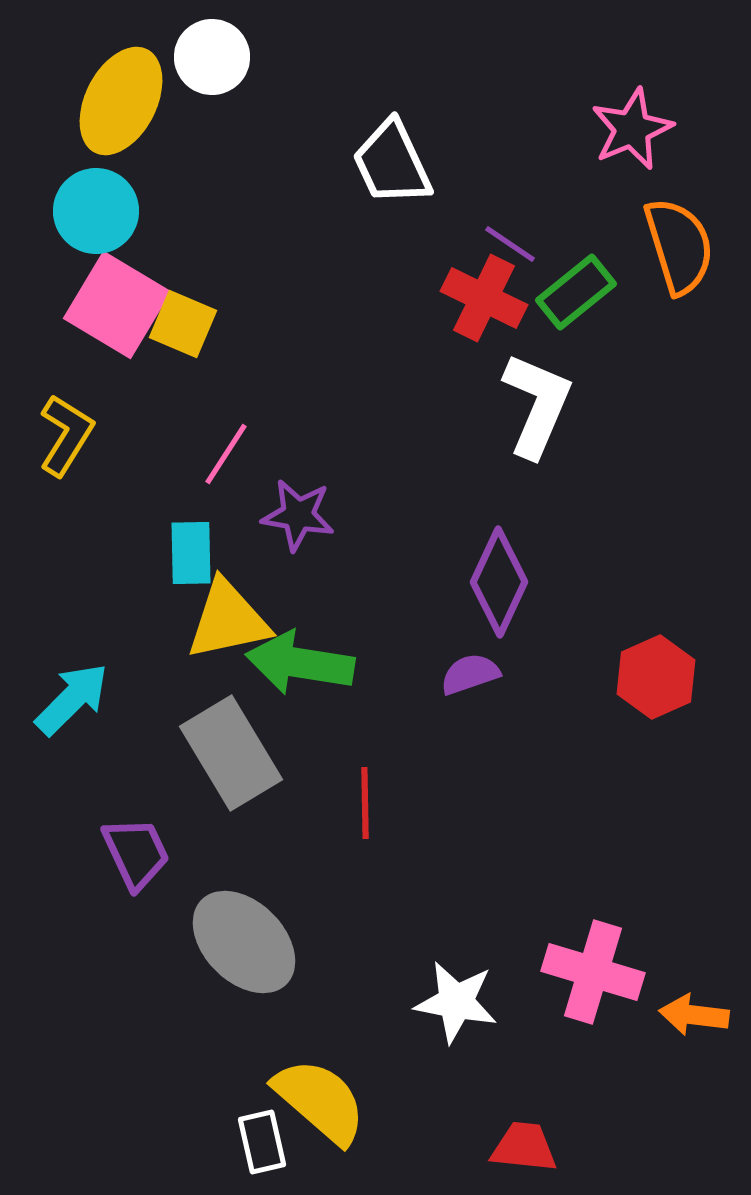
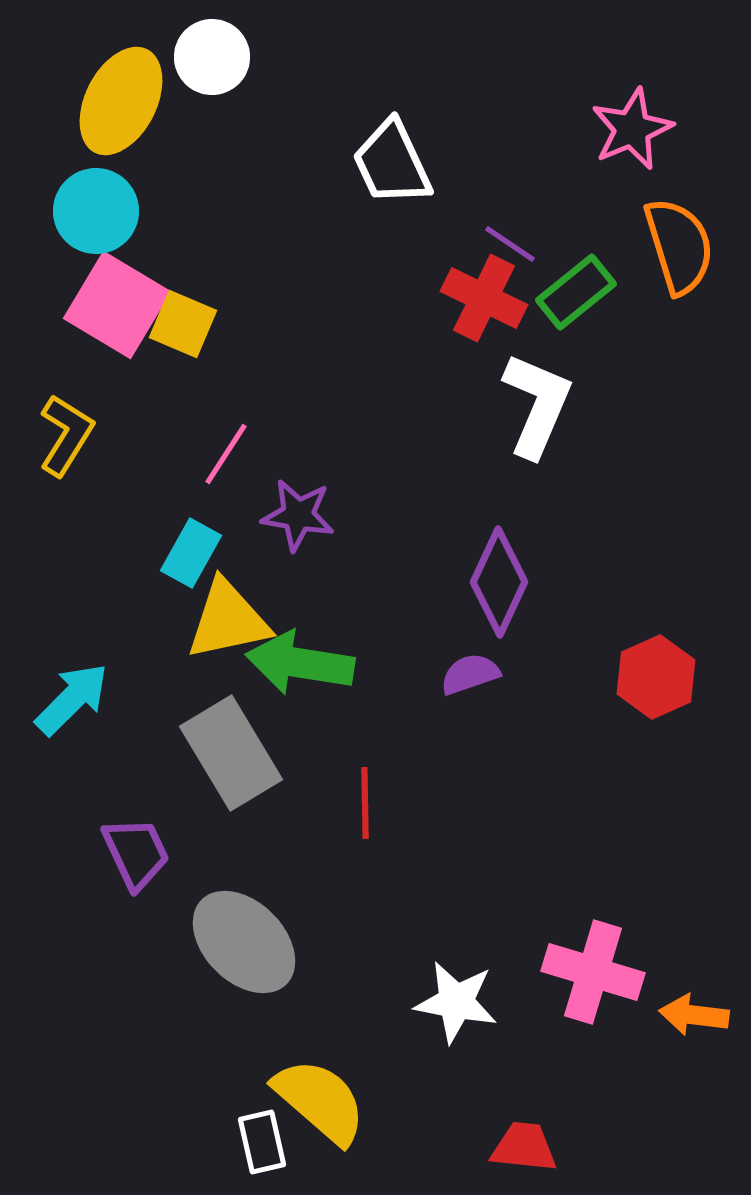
cyan rectangle: rotated 30 degrees clockwise
